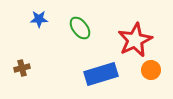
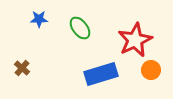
brown cross: rotated 35 degrees counterclockwise
